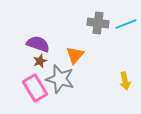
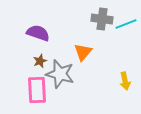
gray cross: moved 4 px right, 4 px up
purple semicircle: moved 11 px up
orange triangle: moved 8 px right, 3 px up
gray star: moved 5 px up
pink rectangle: moved 2 px right, 2 px down; rotated 28 degrees clockwise
